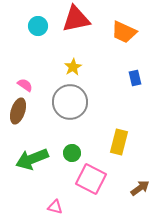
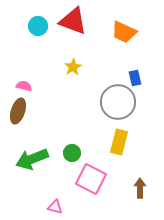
red triangle: moved 3 px left, 2 px down; rotated 32 degrees clockwise
pink semicircle: moved 1 px left, 1 px down; rotated 21 degrees counterclockwise
gray circle: moved 48 px right
brown arrow: rotated 54 degrees counterclockwise
